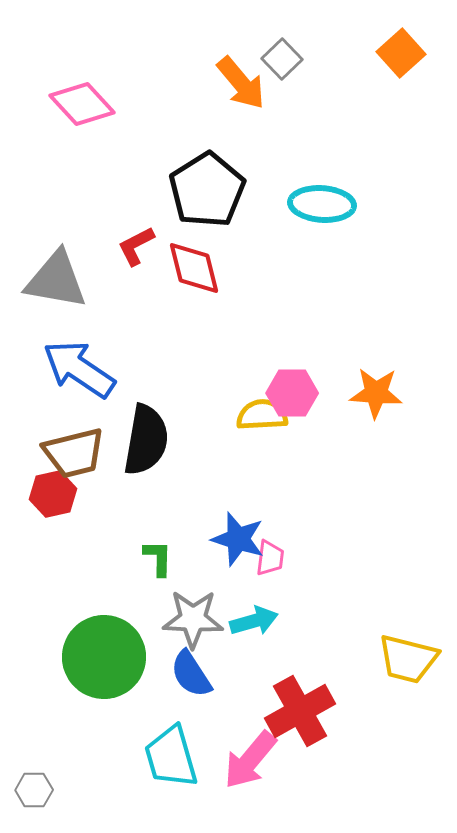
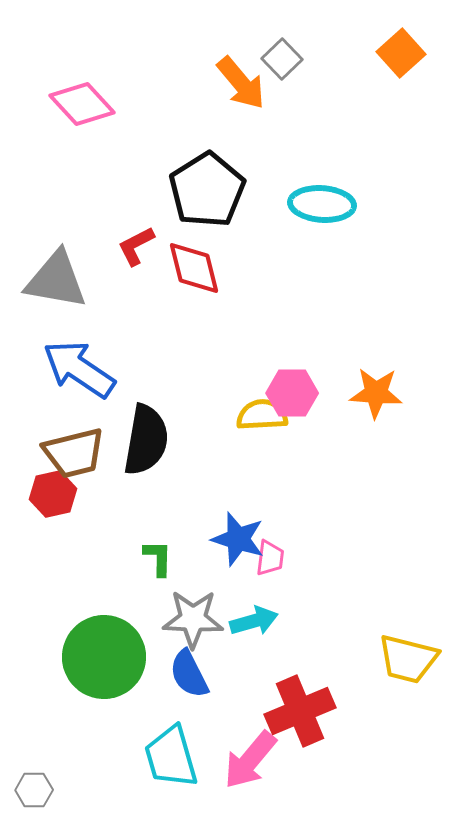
blue semicircle: moved 2 px left; rotated 6 degrees clockwise
red cross: rotated 6 degrees clockwise
